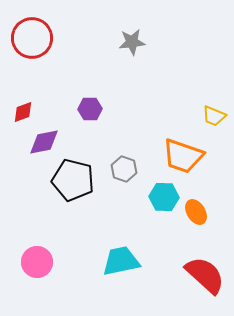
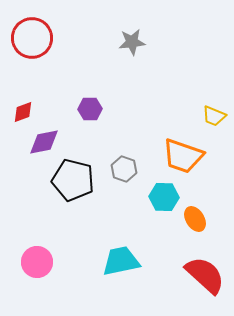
orange ellipse: moved 1 px left, 7 px down
